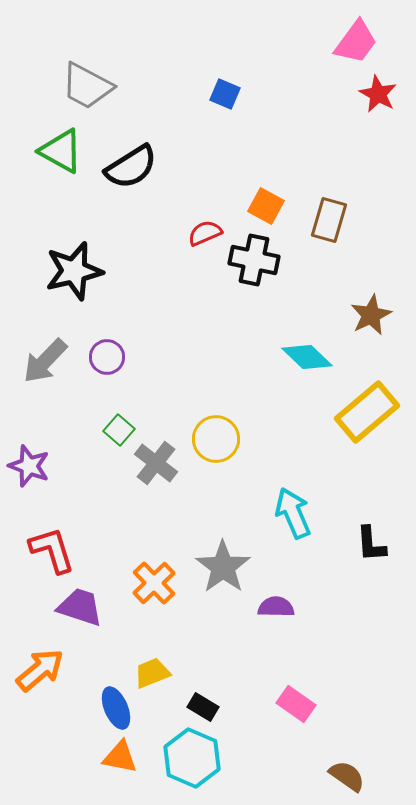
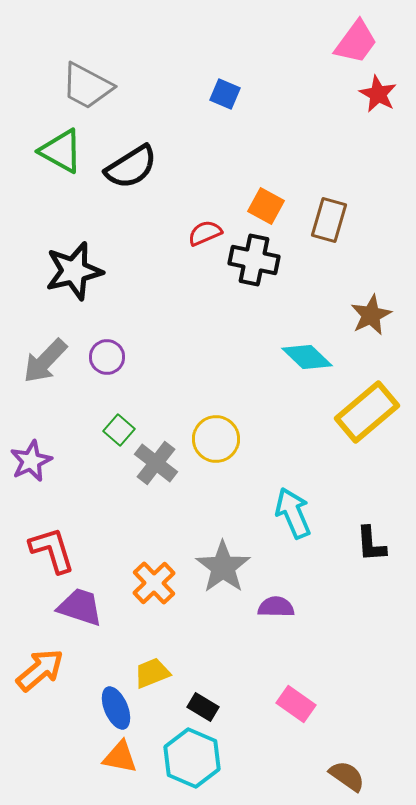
purple star: moved 2 px right, 5 px up; rotated 27 degrees clockwise
